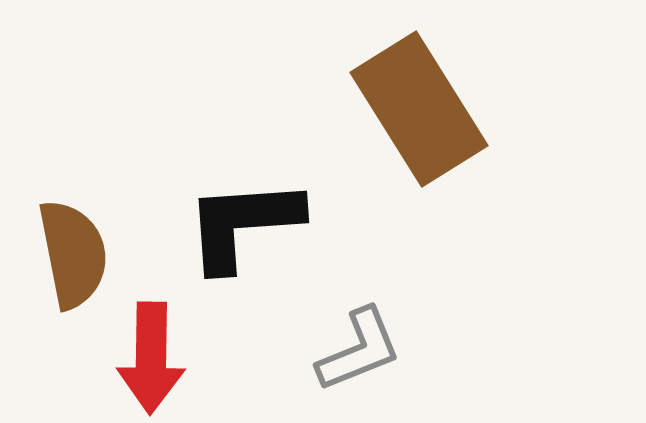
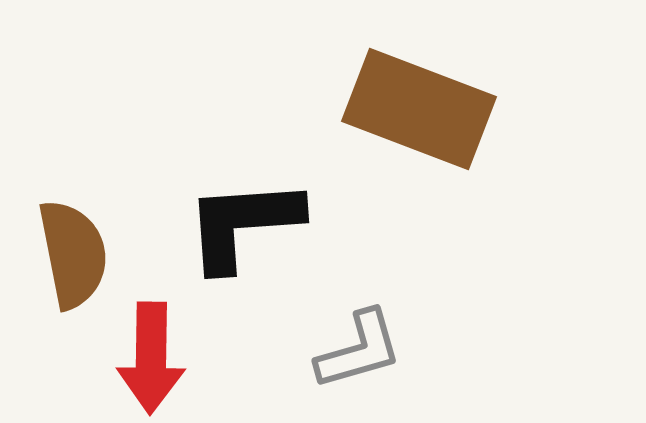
brown rectangle: rotated 37 degrees counterclockwise
gray L-shape: rotated 6 degrees clockwise
